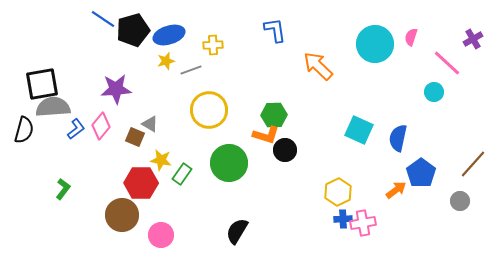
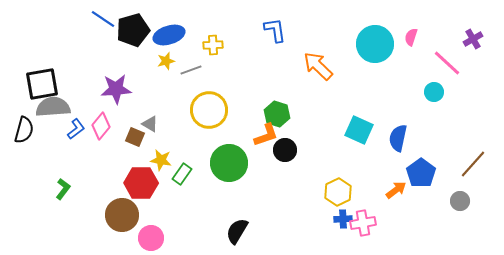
green hexagon at (274, 115): moved 3 px right, 1 px up; rotated 20 degrees clockwise
orange L-shape at (266, 135): rotated 36 degrees counterclockwise
pink circle at (161, 235): moved 10 px left, 3 px down
